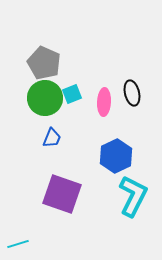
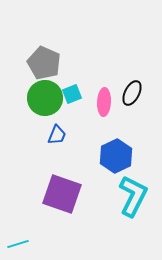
black ellipse: rotated 40 degrees clockwise
blue trapezoid: moved 5 px right, 3 px up
